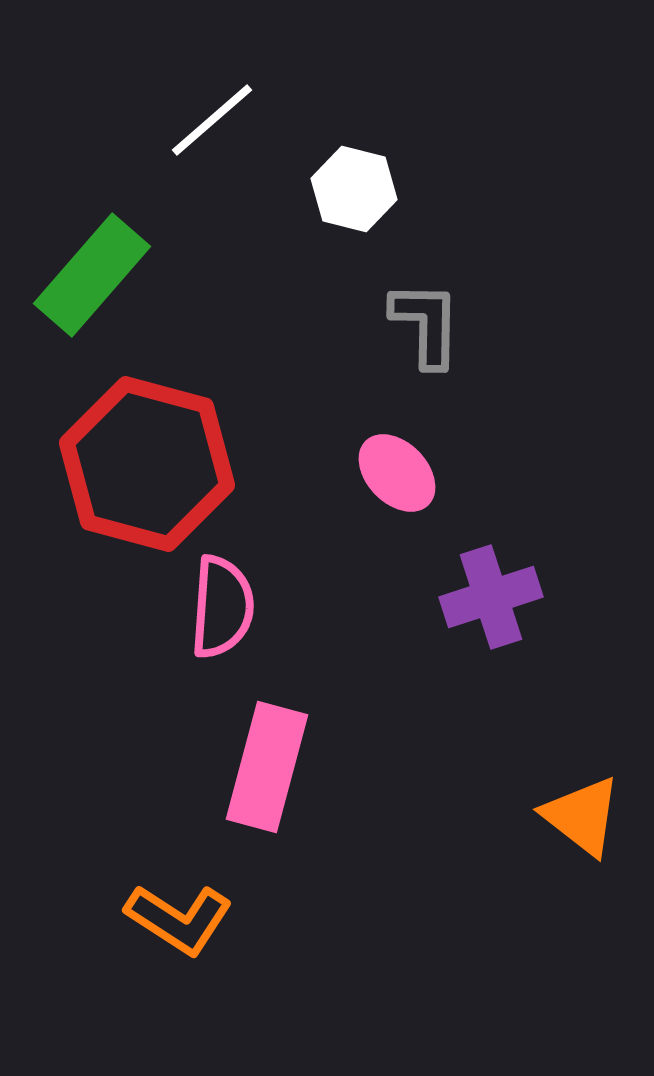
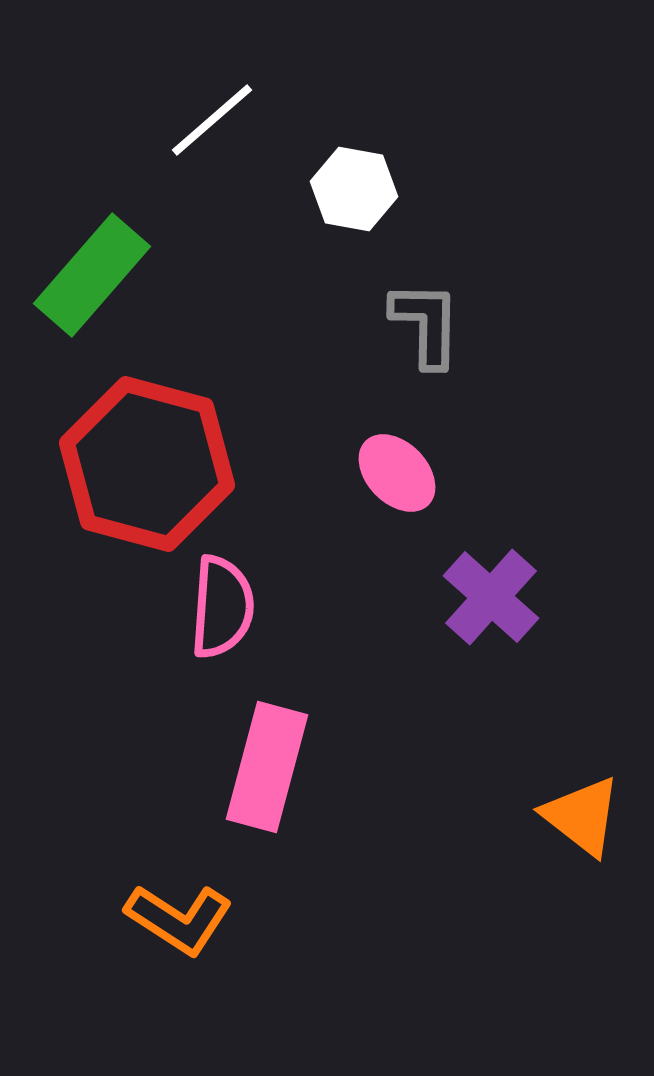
white hexagon: rotated 4 degrees counterclockwise
purple cross: rotated 30 degrees counterclockwise
